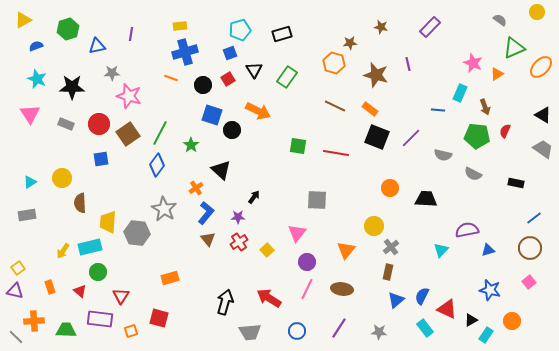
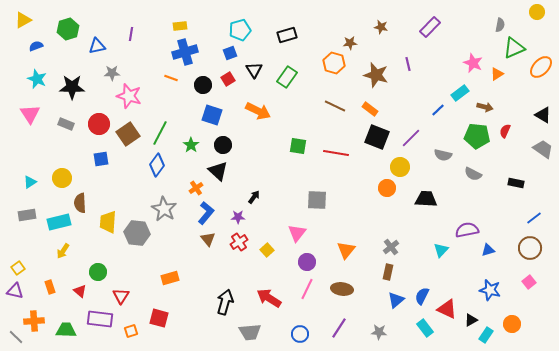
gray semicircle at (500, 20): moved 5 px down; rotated 64 degrees clockwise
black rectangle at (282, 34): moved 5 px right, 1 px down
cyan rectangle at (460, 93): rotated 30 degrees clockwise
brown arrow at (485, 107): rotated 56 degrees counterclockwise
blue line at (438, 110): rotated 48 degrees counterclockwise
black circle at (232, 130): moved 9 px left, 15 px down
black triangle at (221, 170): moved 3 px left, 1 px down
orange circle at (390, 188): moved 3 px left
yellow circle at (374, 226): moved 26 px right, 59 px up
cyan rectangle at (90, 247): moved 31 px left, 25 px up
orange circle at (512, 321): moved 3 px down
blue circle at (297, 331): moved 3 px right, 3 px down
